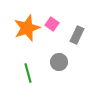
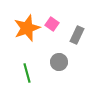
green line: moved 1 px left
